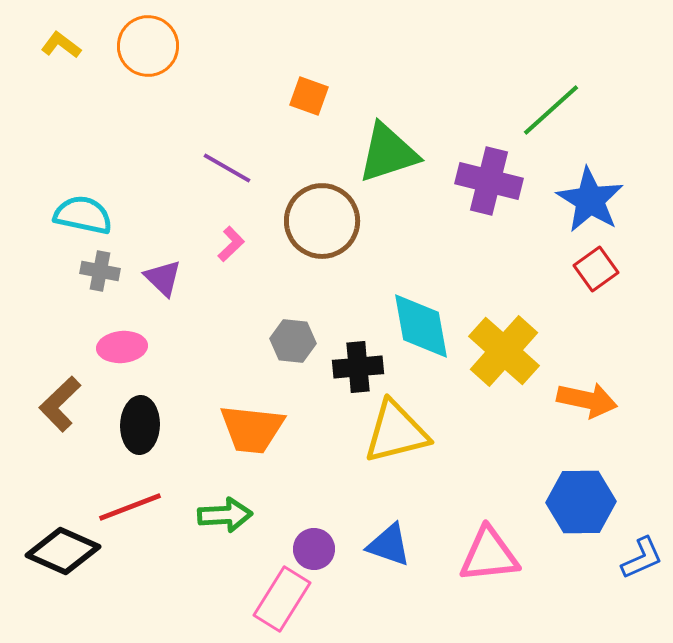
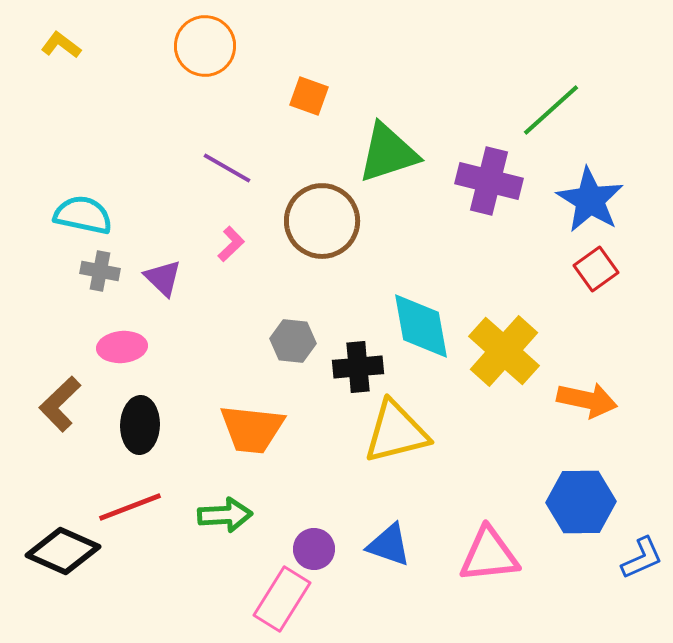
orange circle: moved 57 px right
